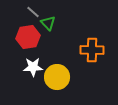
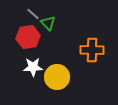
gray line: moved 2 px down
